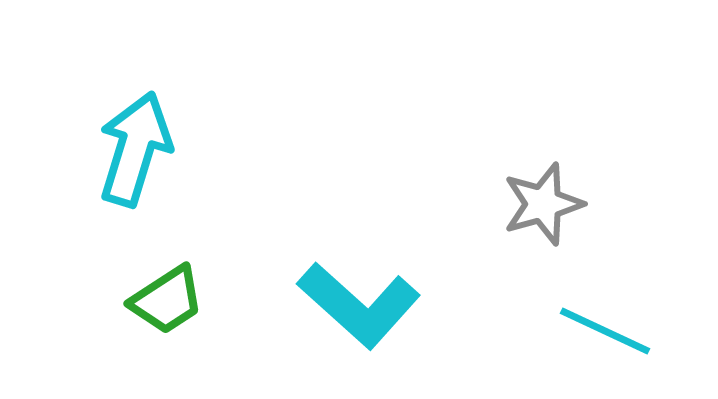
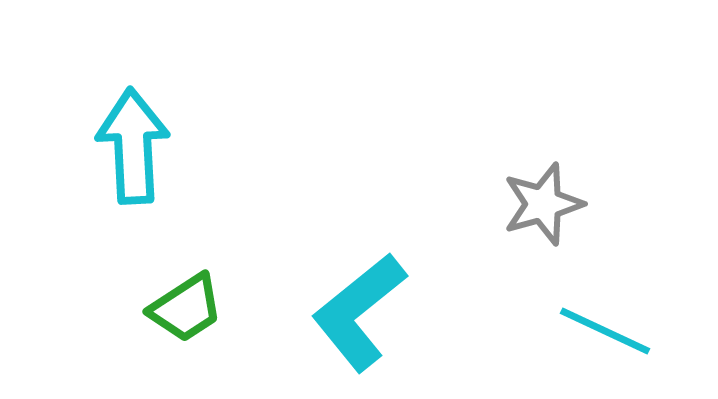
cyan arrow: moved 2 px left, 3 px up; rotated 20 degrees counterclockwise
green trapezoid: moved 19 px right, 8 px down
cyan L-shape: moved 7 px down; rotated 99 degrees clockwise
